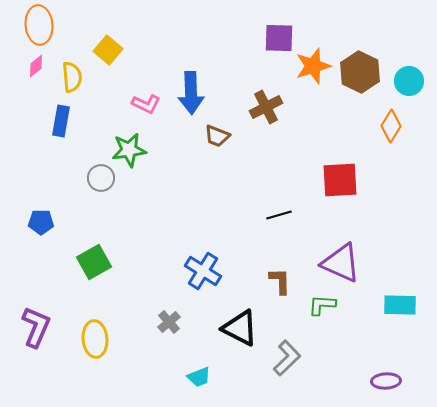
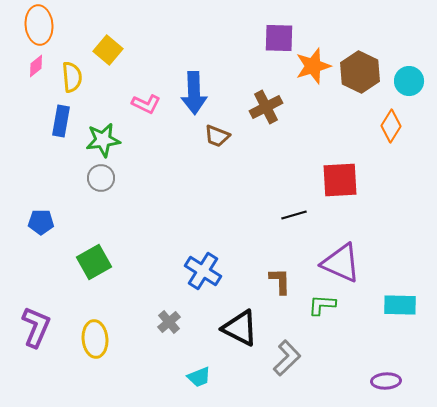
blue arrow: moved 3 px right
green star: moved 26 px left, 10 px up
black line: moved 15 px right
